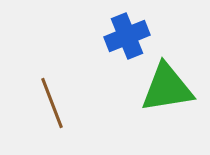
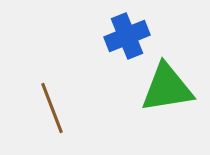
brown line: moved 5 px down
